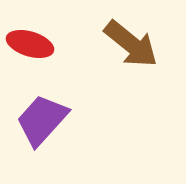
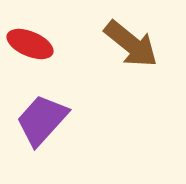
red ellipse: rotated 6 degrees clockwise
